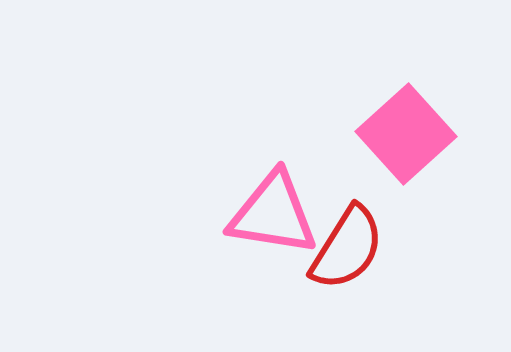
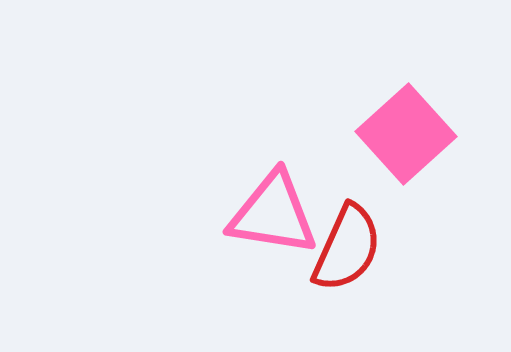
red semicircle: rotated 8 degrees counterclockwise
